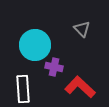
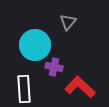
gray triangle: moved 14 px left, 7 px up; rotated 24 degrees clockwise
white rectangle: moved 1 px right
